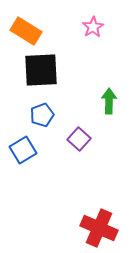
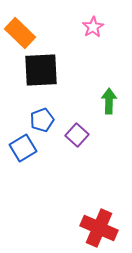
orange rectangle: moved 6 px left, 2 px down; rotated 12 degrees clockwise
blue pentagon: moved 5 px down
purple square: moved 2 px left, 4 px up
blue square: moved 2 px up
